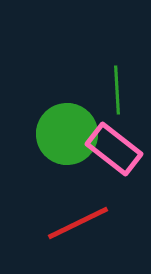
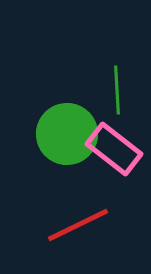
red line: moved 2 px down
